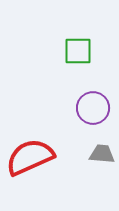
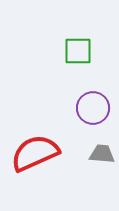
red semicircle: moved 5 px right, 4 px up
